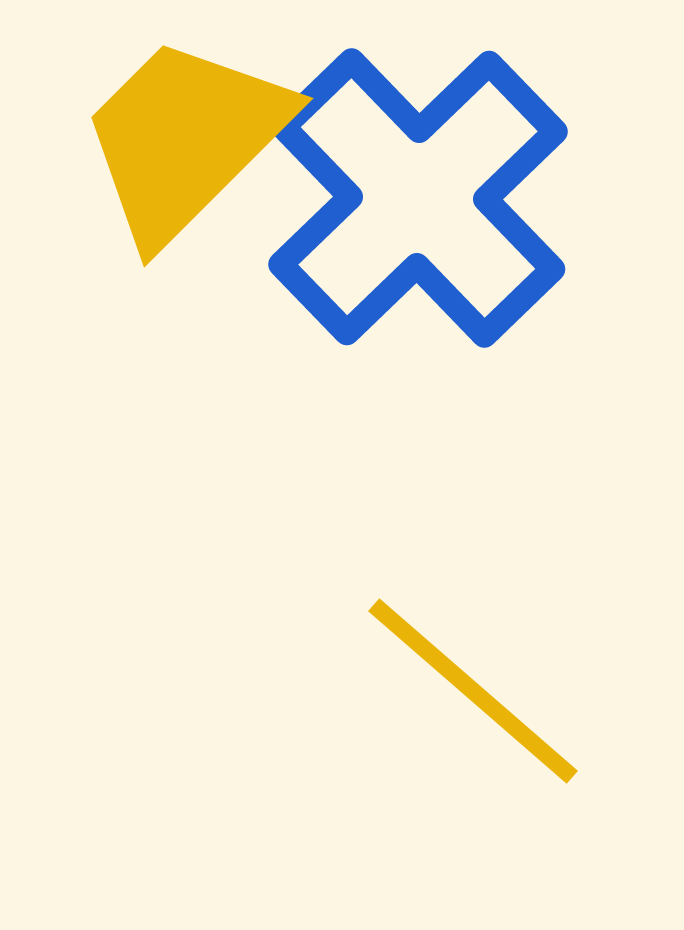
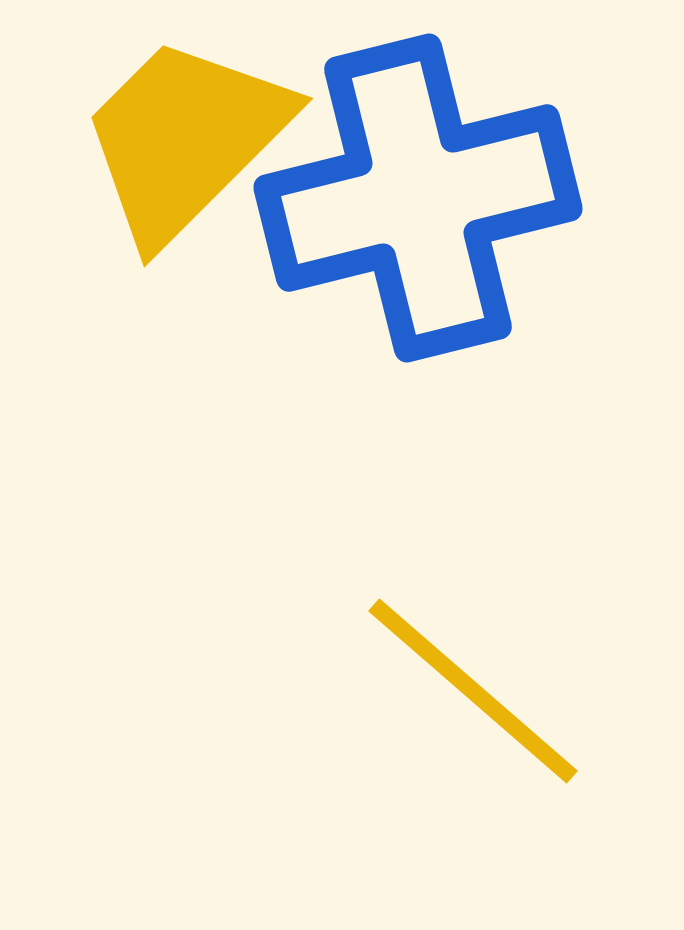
blue cross: rotated 30 degrees clockwise
